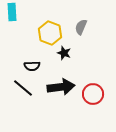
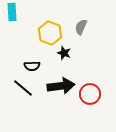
black arrow: moved 1 px up
red circle: moved 3 px left
